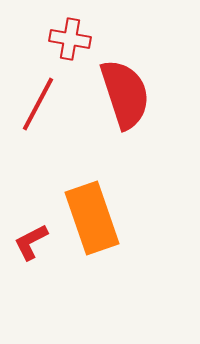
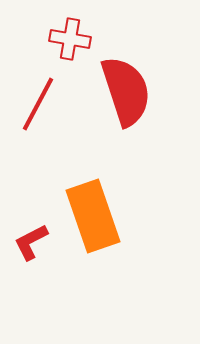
red semicircle: moved 1 px right, 3 px up
orange rectangle: moved 1 px right, 2 px up
